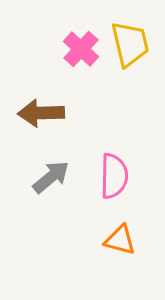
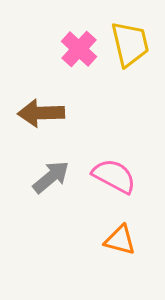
pink cross: moved 2 px left
pink semicircle: rotated 63 degrees counterclockwise
